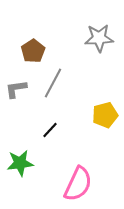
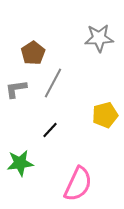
brown pentagon: moved 2 px down
